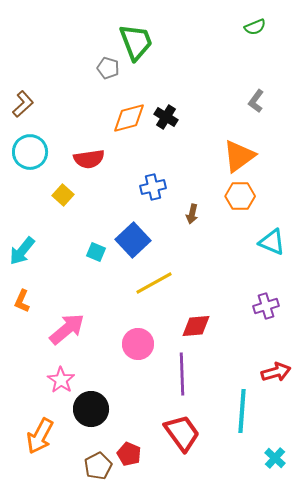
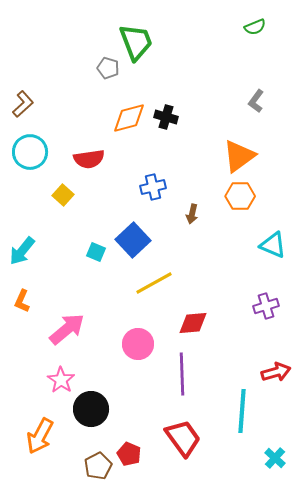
black cross: rotated 15 degrees counterclockwise
cyan triangle: moved 1 px right, 3 px down
red diamond: moved 3 px left, 3 px up
red trapezoid: moved 1 px right, 5 px down
